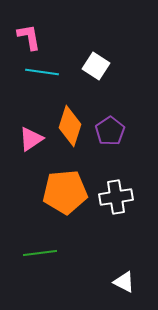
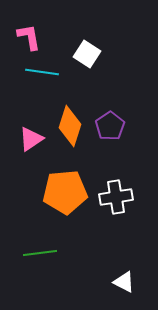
white square: moved 9 px left, 12 px up
purple pentagon: moved 5 px up
